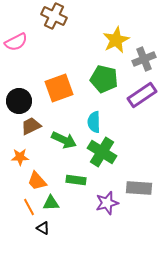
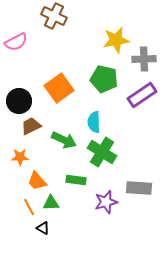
yellow star: rotated 16 degrees clockwise
gray cross: rotated 20 degrees clockwise
orange square: rotated 16 degrees counterclockwise
purple star: moved 1 px left, 1 px up
